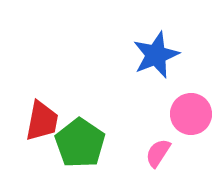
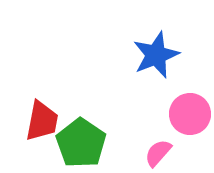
pink circle: moved 1 px left
green pentagon: moved 1 px right
pink semicircle: rotated 8 degrees clockwise
